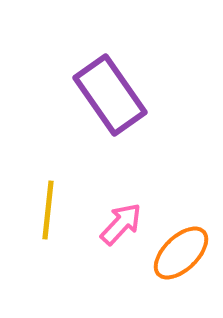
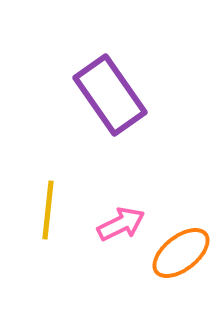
pink arrow: rotated 21 degrees clockwise
orange ellipse: rotated 6 degrees clockwise
